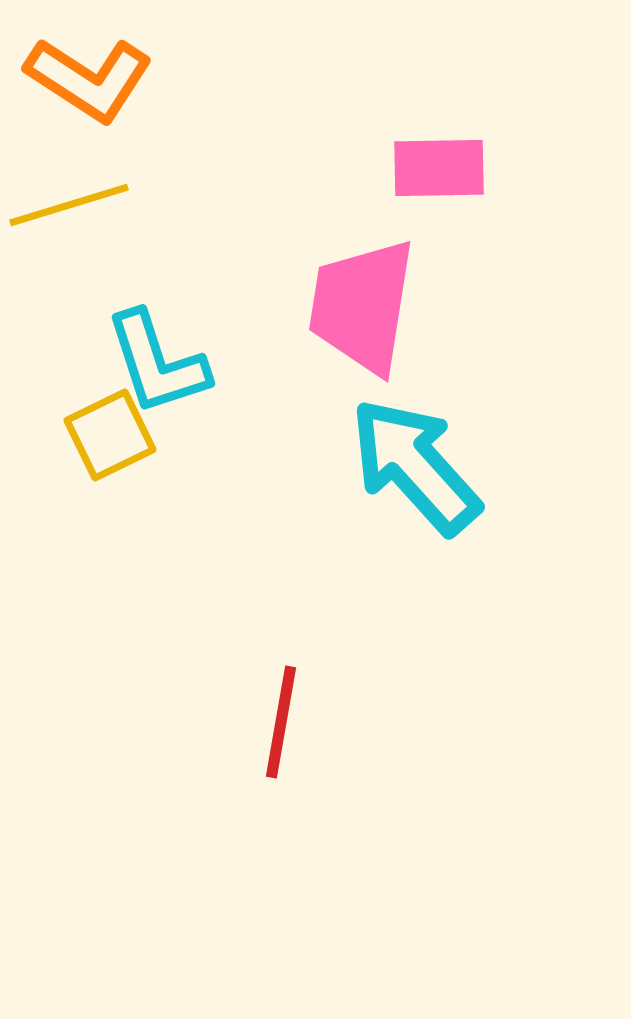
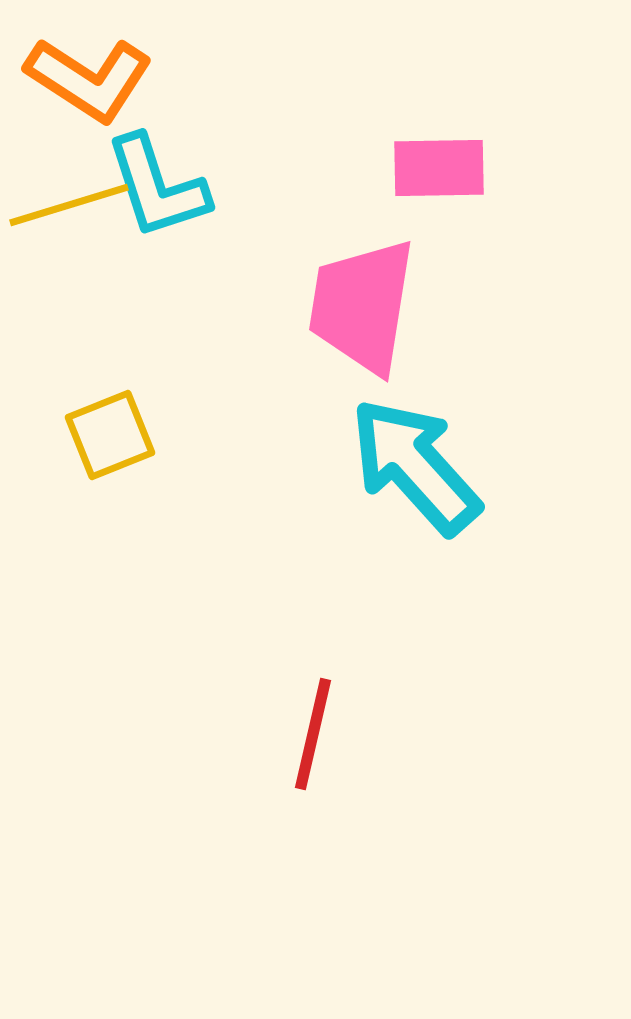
cyan L-shape: moved 176 px up
yellow square: rotated 4 degrees clockwise
red line: moved 32 px right, 12 px down; rotated 3 degrees clockwise
